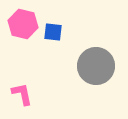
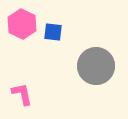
pink hexagon: moved 1 px left; rotated 12 degrees clockwise
